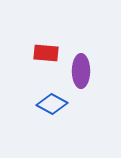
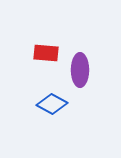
purple ellipse: moved 1 px left, 1 px up
